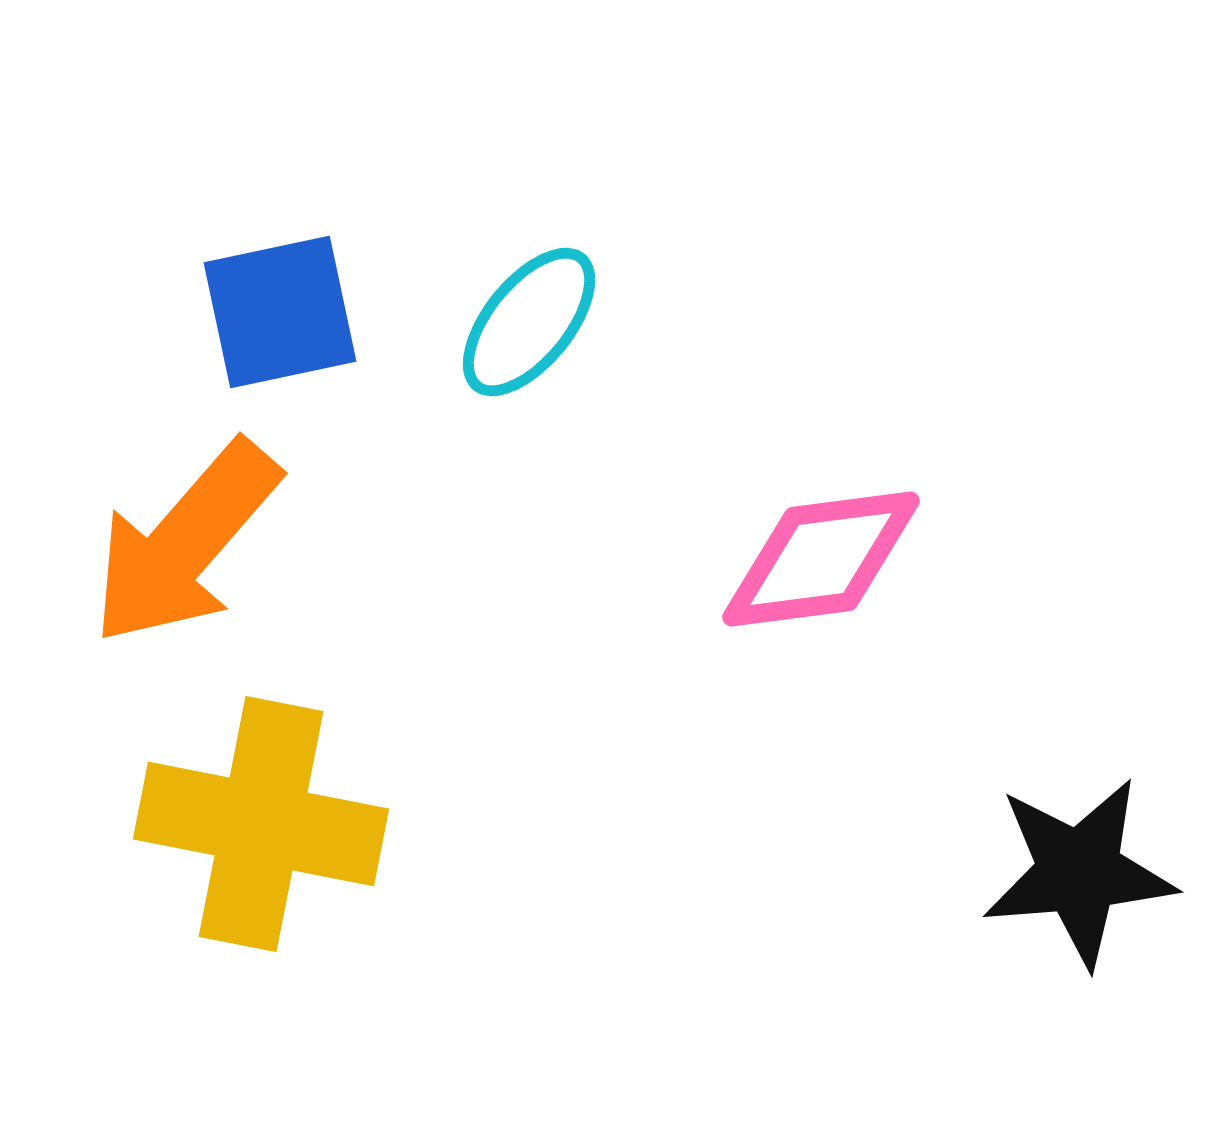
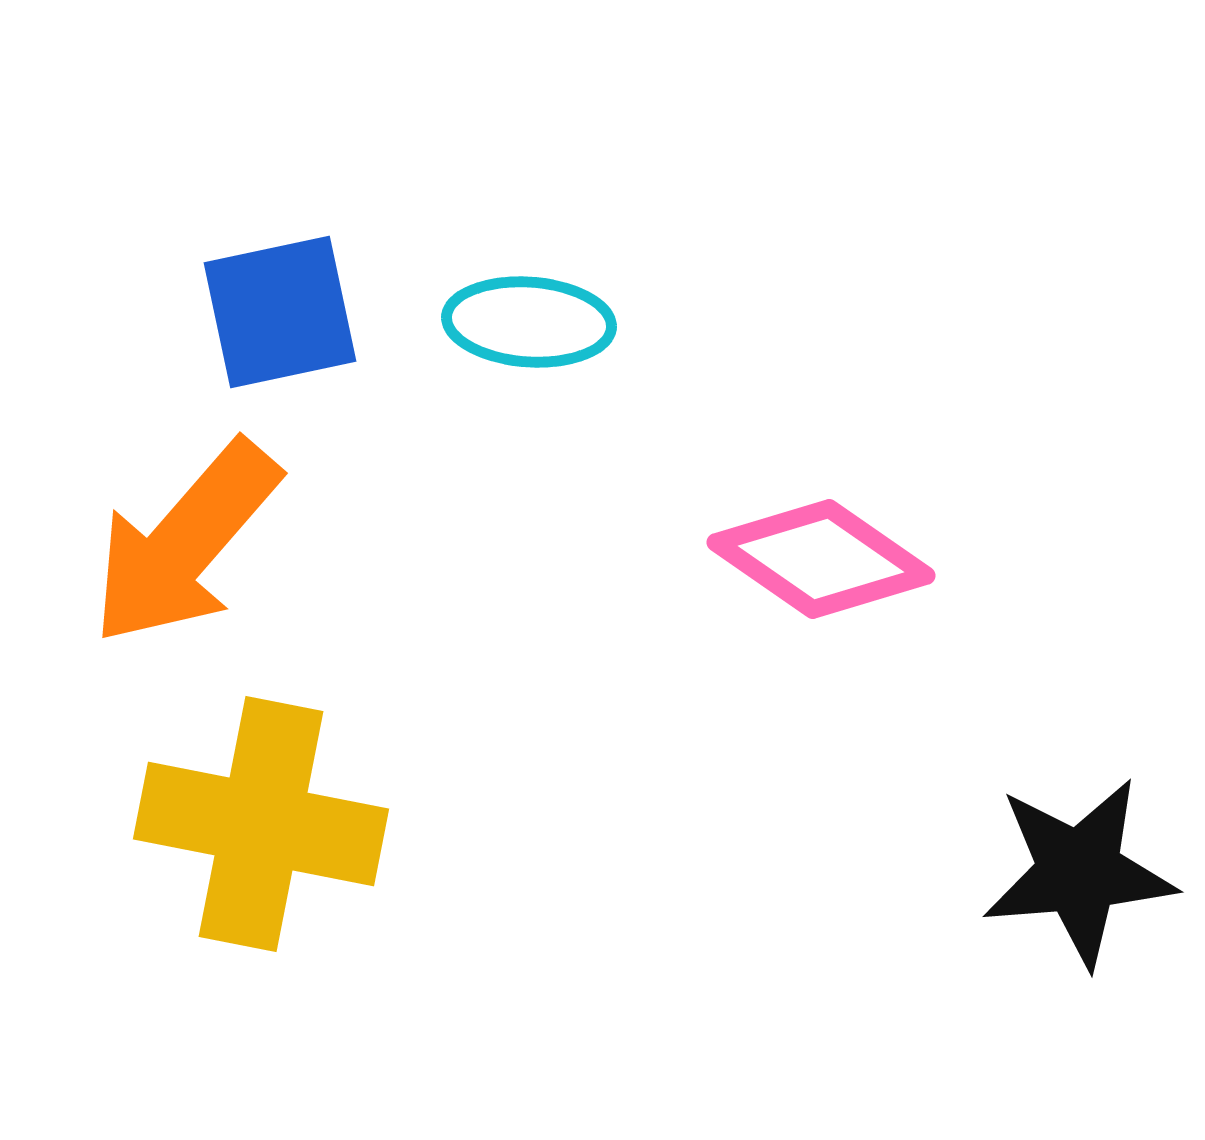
cyan ellipse: rotated 55 degrees clockwise
pink diamond: rotated 42 degrees clockwise
